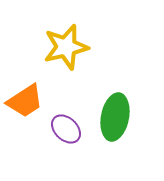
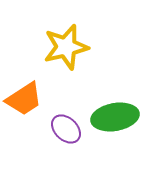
orange trapezoid: moved 1 px left, 2 px up
green ellipse: rotated 69 degrees clockwise
